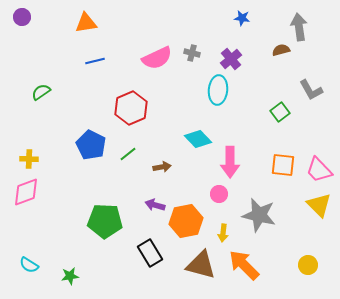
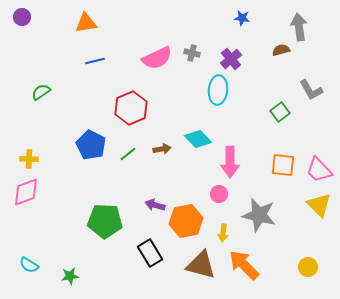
brown arrow: moved 18 px up
yellow circle: moved 2 px down
